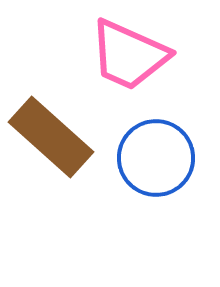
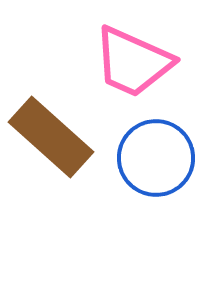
pink trapezoid: moved 4 px right, 7 px down
